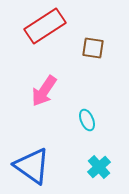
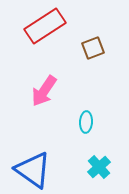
brown square: rotated 30 degrees counterclockwise
cyan ellipse: moved 1 px left, 2 px down; rotated 25 degrees clockwise
blue triangle: moved 1 px right, 4 px down
